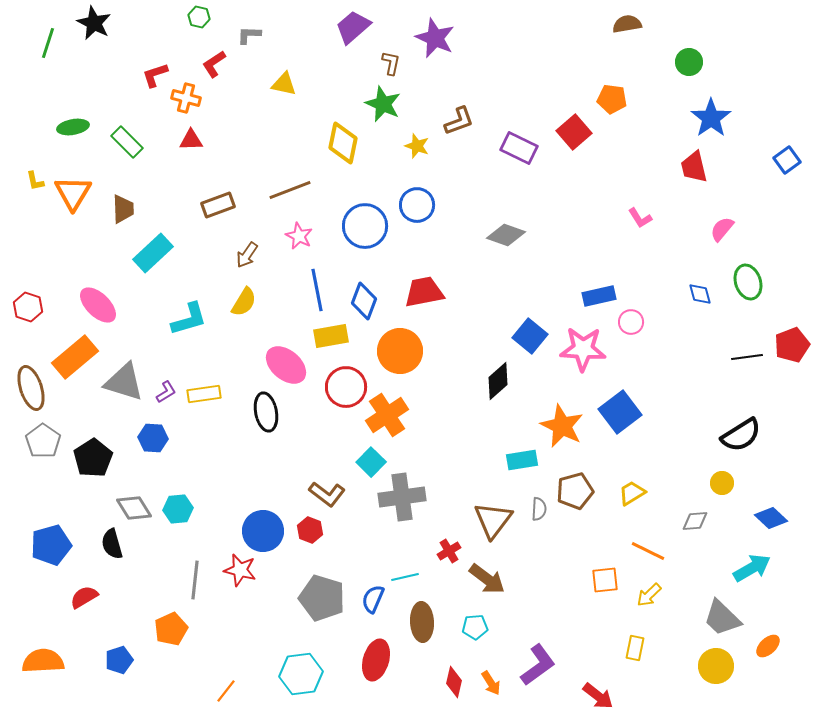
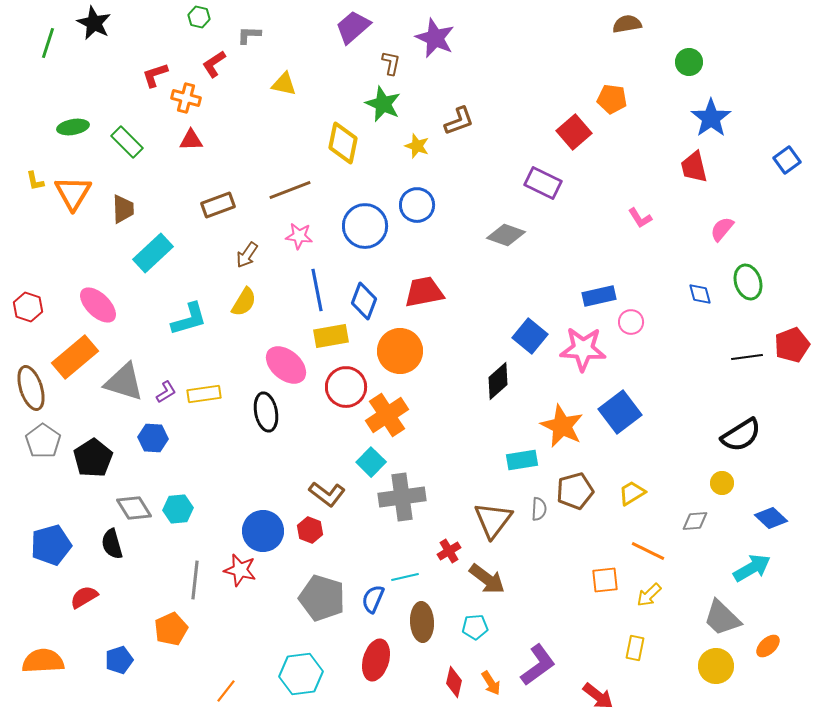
purple rectangle at (519, 148): moved 24 px right, 35 px down
pink star at (299, 236): rotated 20 degrees counterclockwise
